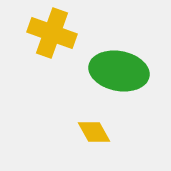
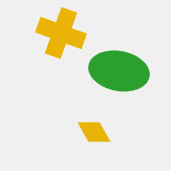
yellow cross: moved 9 px right
